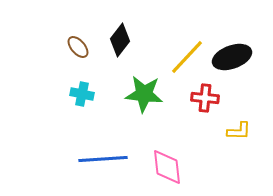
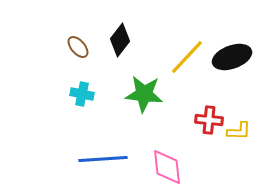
red cross: moved 4 px right, 22 px down
